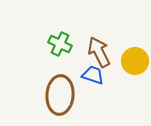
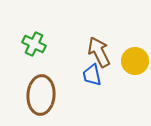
green cross: moved 26 px left
blue trapezoid: moved 1 px left; rotated 120 degrees counterclockwise
brown ellipse: moved 19 px left
